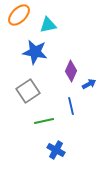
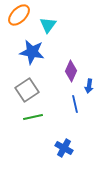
cyan triangle: rotated 42 degrees counterclockwise
blue star: moved 3 px left
blue arrow: moved 2 px down; rotated 128 degrees clockwise
gray square: moved 1 px left, 1 px up
blue line: moved 4 px right, 2 px up
green line: moved 11 px left, 4 px up
blue cross: moved 8 px right, 2 px up
